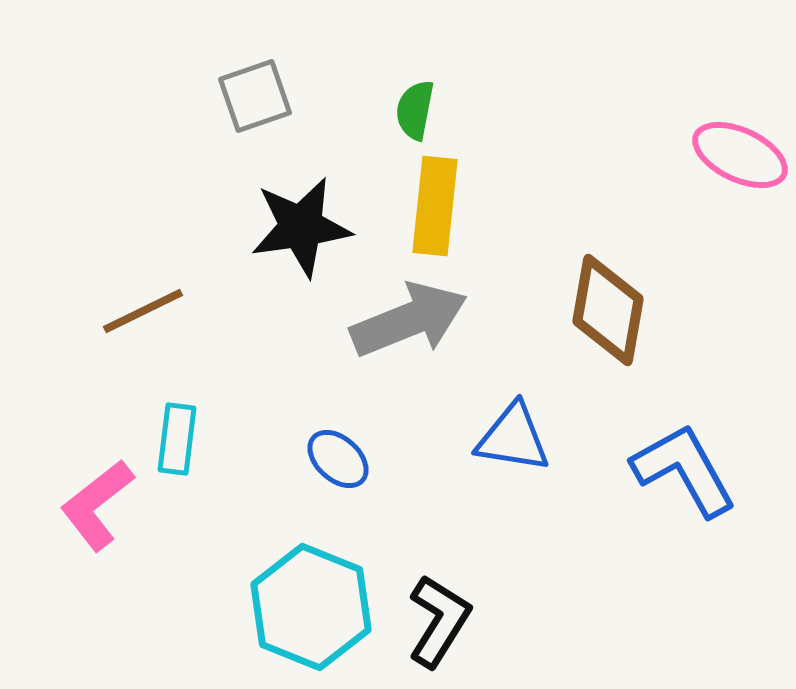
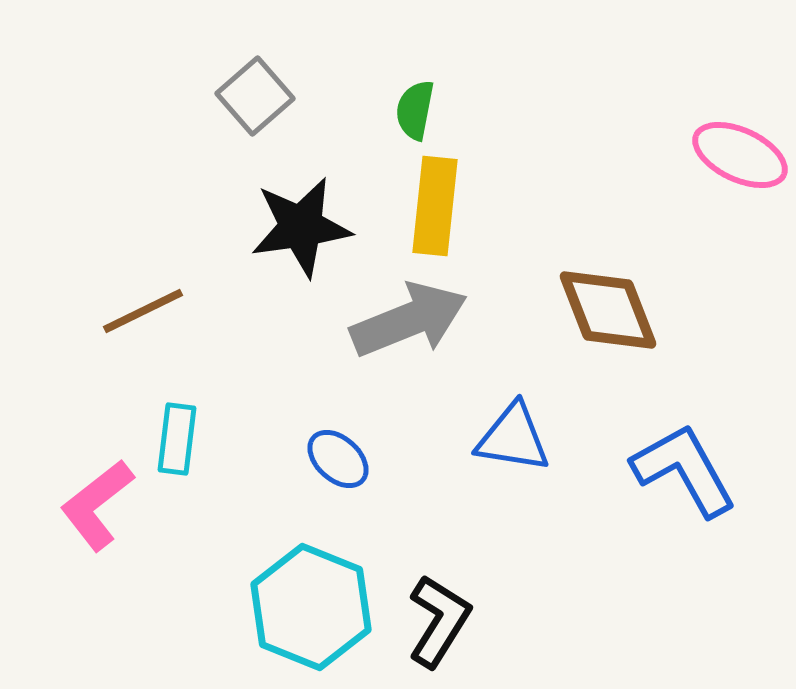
gray square: rotated 22 degrees counterclockwise
brown diamond: rotated 31 degrees counterclockwise
